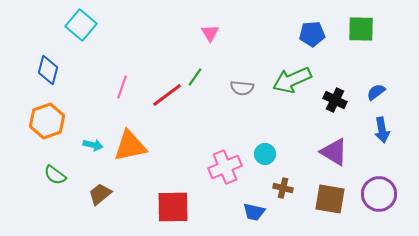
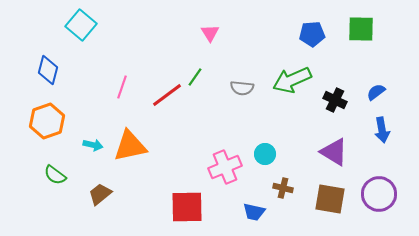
red square: moved 14 px right
